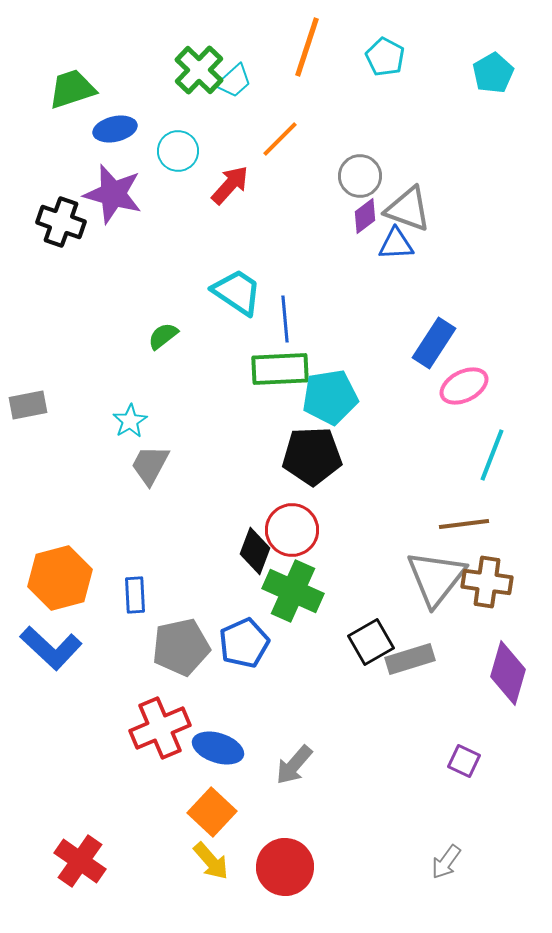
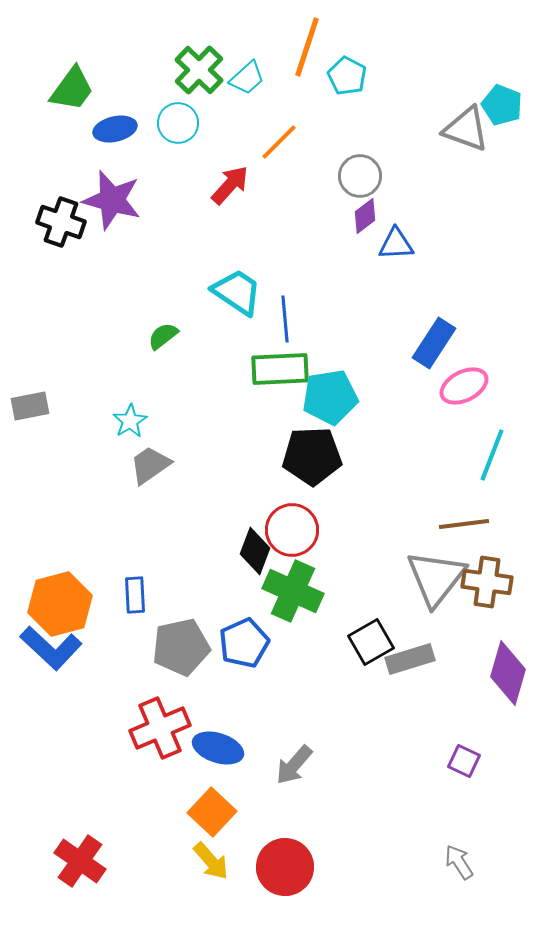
cyan pentagon at (385, 57): moved 38 px left, 19 px down
cyan pentagon at (493, 73): moved 9 px right, 32 px down; rotated 21 degrees counterclockwise
cyan trapezoid at (234, 81): moved 13 px right, 3 px up
green trapezoid at (72, 89): rotated 144 degrees clockwise
orange line at (280, 139): moved 1 px left, 3 px down
cyan circle at (178, 151): moved 28 px up
purple star at (113, 194): moved 1 px left, 6 px down
gray triangle at (408, 209): moved 58 px right, 80 px up
gray rectangle at (28, 405): moved 2 px right, 1 px down
gray trapezoid at (150, 465): rotated 27 degrees clockwise
orange hexagon at (60, 578): moved 26 px down
gray arrow at (446, 862): moved 13 px right; rotated 111 degrees clockwise
